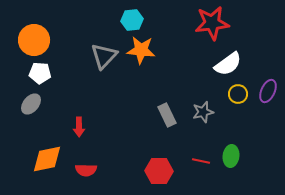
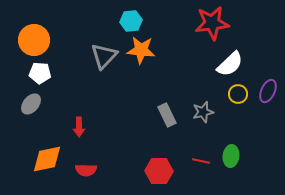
cyan hexagon: moved 1 px left, 1 px down
white semicircle: moved 2 px right; rotated 8 degrees counterclockwise
